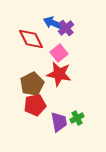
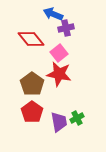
blue arrow: moved 9 px up
purple cross: rotated 28 degrees clockwise
red diamond: rotated 12 degrees counterclockwise
brown pentagon: rotated 10 degrees counterclockwise
red pentagon: moved 3 px left, 7 px down; rotated 25 degrees counterclockwise
